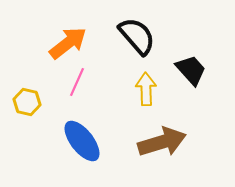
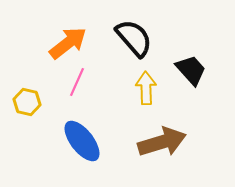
black semicircle: moved 3 px left, 2 px down
yellow arrow: moved 1 px up
